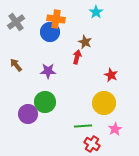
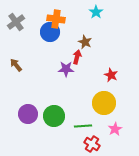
purple star: moved 18 px right, 2 px up
green circle: moved 9 px right, 14 px down
